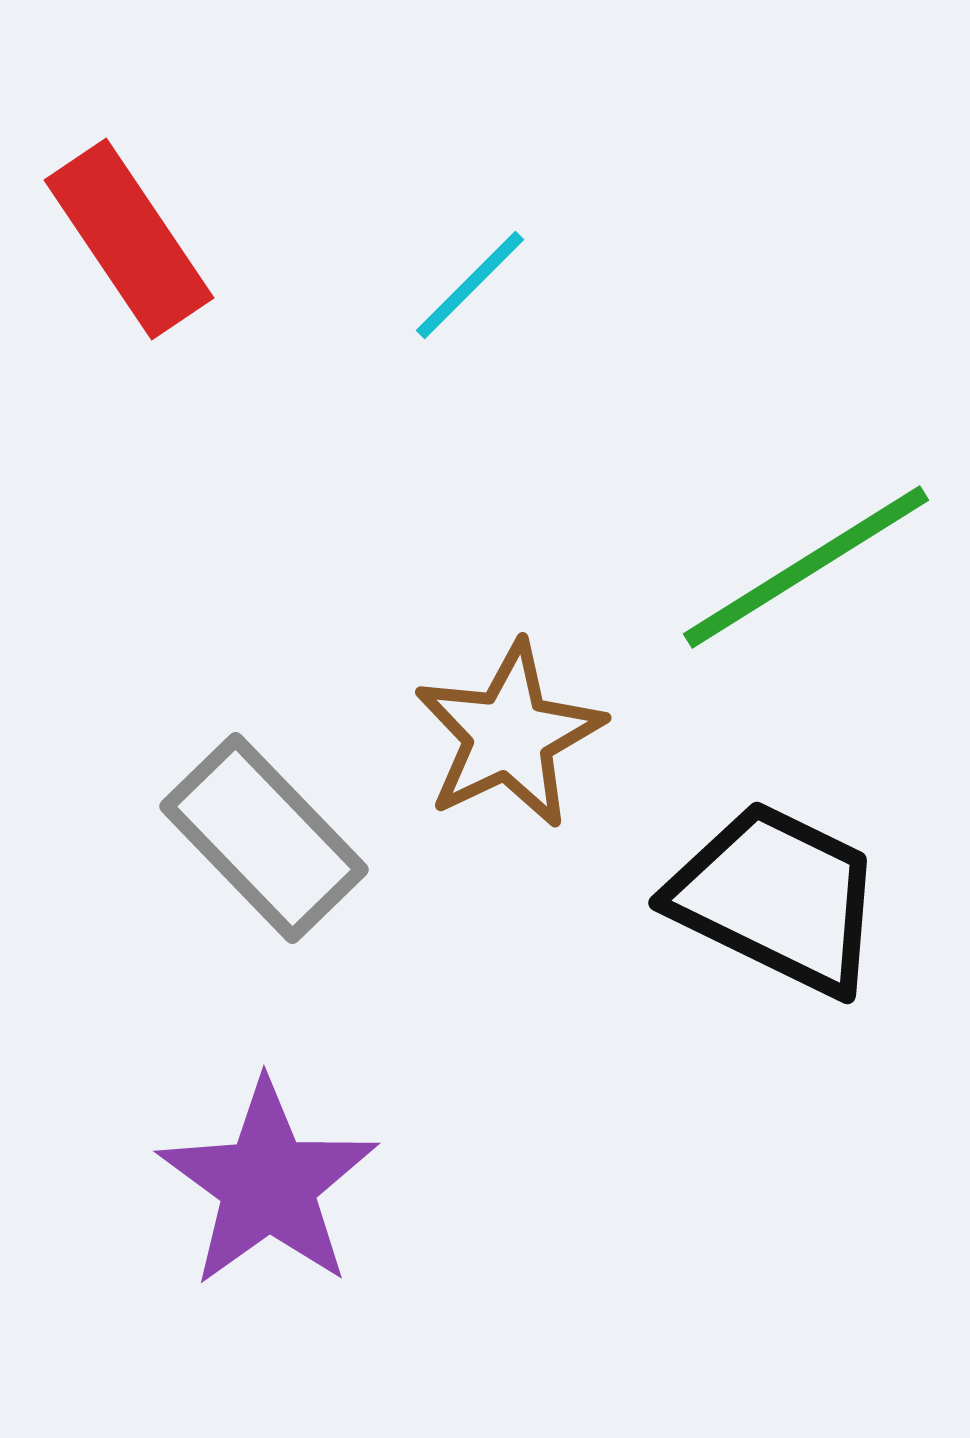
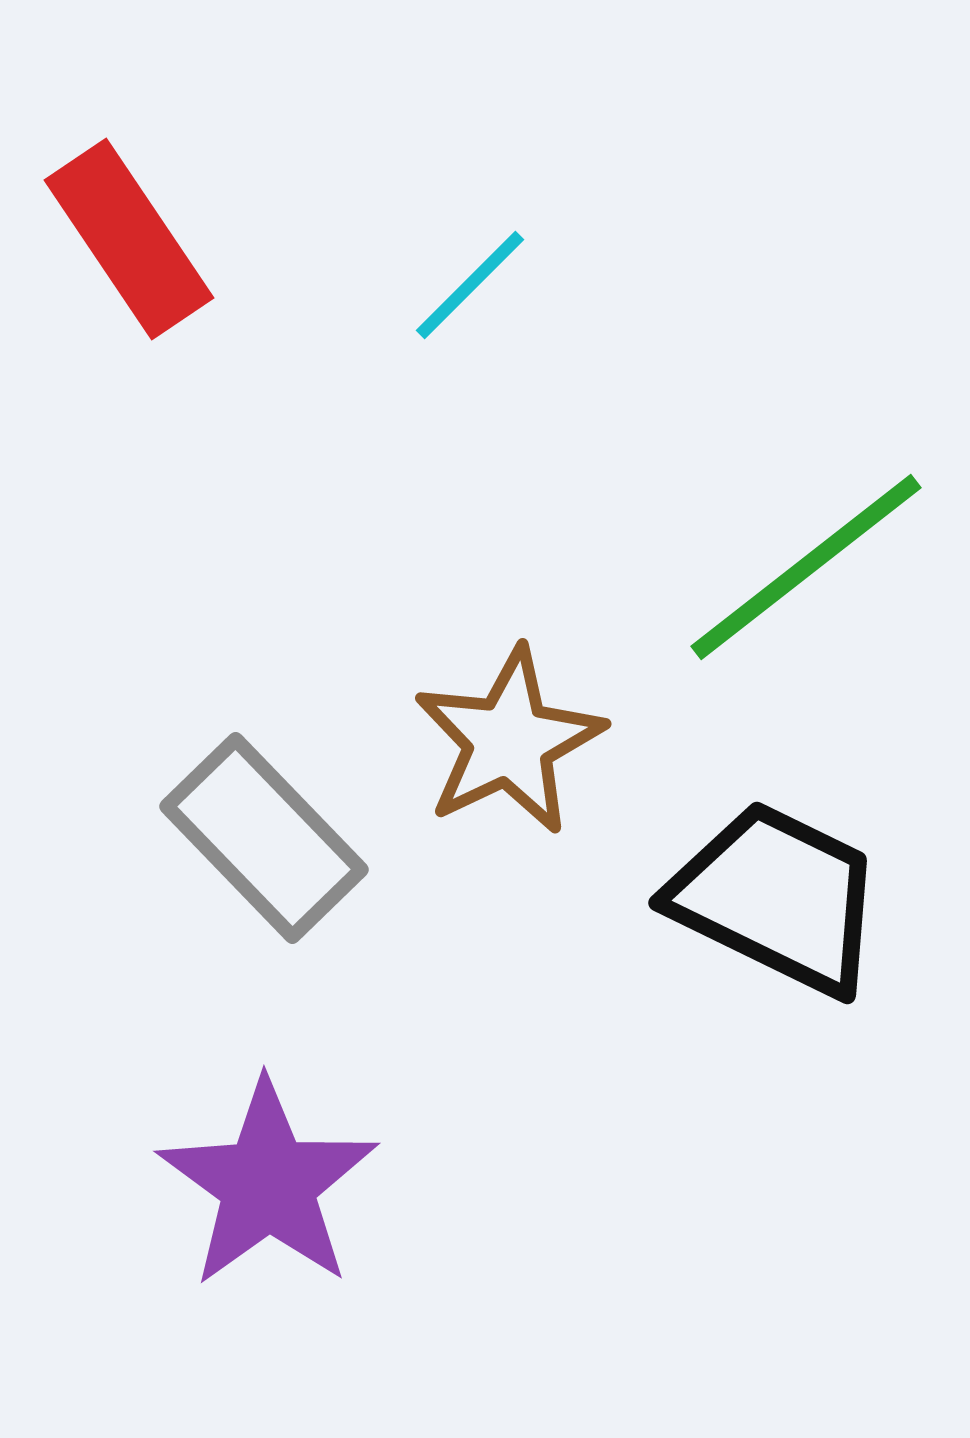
green line: rotated 6 degrees counterclockwise
brown star: moved 6 px down
